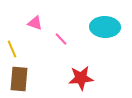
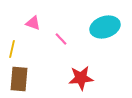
pink triangle: moved 2 px left
cyan ellipse: rotated 20 degrees counterclockwise
yellow line: rotated 36 degrees clockwise
